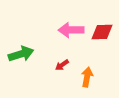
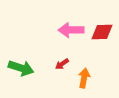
green arrow: moved 14 px down; rotated 35 degrees clockwise
red arrow: moved 1 px up
orange arrow: moved 3 px left, 1 px down
